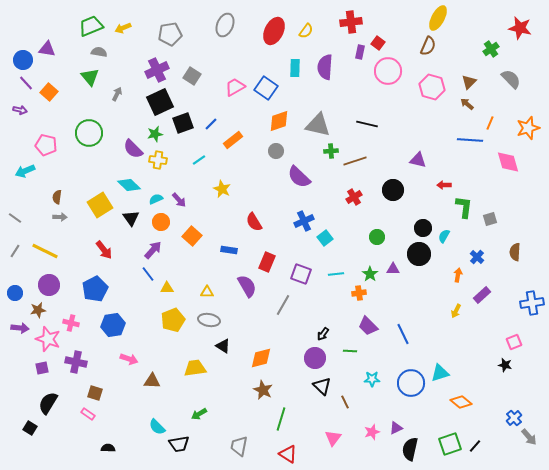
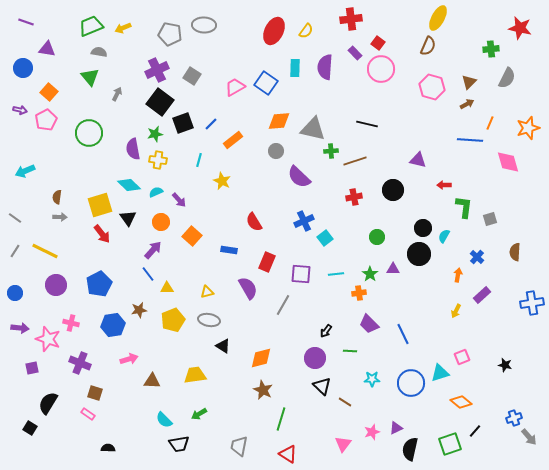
red cross at (351, 22): moved 3 px up
gray ellipse at (225, 25): moved 21 px left; rotated 70 degrees clockwise
gray pentagon at (170, 34): rotated 20 degrees clockwise
green cross at (491, 49): rotated 28 degrees clockwise
purple rectangle at (360, 52): moved 5 px left, 1 px down; rotated 56 degrees counterclockwise
blue circle at (23, 60): moved 8 px down
pink circle at (388, 71): moved 7 px left, 2 px up
gray semicircle at (511, 79): moved 4 px left, 1 px up; rotated 70 degrees clockwise
purple line at (26, 83): moved 61 px up; rotated 28 degrees counterclockwise
blue square at (266, 88): moved 5 px up
black square at (160, 102): rotated 28 degrees counterclockwise
brown arrow at (467, 104): rotated 112 degrees clockwise
orange diamond at (279, 121): rotated 15 degrees clockwise
gray triangle at (318, 125): moved 5 px left, 4 px down
pink pentagon at (46, 145): moved 25 px up; rotated 30 degrees clockwise
purple semicircle at (133, 149): rotated 35 degrees clockwise
cyan line at (199, 160): rotated 40 degrees counterclockwise
yellow star at (222, 189): moved 8 px up
red cross at (354, 197): rotated 21 degrees clockwise
cyan semicircle at (156, 199): moved 7 px up
yellow square at (100, 205): rotated 15 degrees clockwise
black triangle at (131, 218): moved 3 px left
red arrow at (104, 250): moved 2 px left, 16 px up
purple square at (301, 274): rotated 15 degrees counterclockwise
purple circle at (49, 285): moved 7 px right
purple semicircle at (247, 286): moved 1 px right, 2 px down
blue pentagon at (95, 289): moved 4 px right, 5 px up
yellow triangle at (207, 292): rotated 16 degrees counterclockwise
brown star at (38, 310): moved 101 px right
purple trapezoid at (368, 326): moved 1 px right, 2 px up
black arrow at (323, 334): moved 3 px right, 3 px up
pink square at (514, 342): moved 52 px left, 15 px down
pink arrow at (129, 359): rotated 36 degrees counterclockwise
purple cross at (76, 362): moved 4 px right, 1 px down; rotated 10 degrees clockwise
purple square at (42, 368): moved 10 px left
yellow trapezoid at (195, 368): moved 7 px down
brown line at (345, 402): rotated 32 degrees counterclockwise
blue cross at (514, 418): rotated 21 degrees clockwise
cyan semicircle at (157, 427): moved 7 px right, 7 px up
pink triangle at (333, 438): moved 10 px right, 6 px down
black line at (475, 446): moved 15 px up
